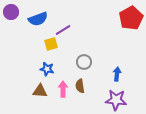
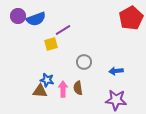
purple circle: moved 7 px right, 4 px down
blue semicircle: moved 2 px left
blue star: moved 11 px down
blue arrow: moved 1 px left, 3 px up; rotated 104 degrees counterclockwise
brown semicircle: moved 2 px left, 2 px down
